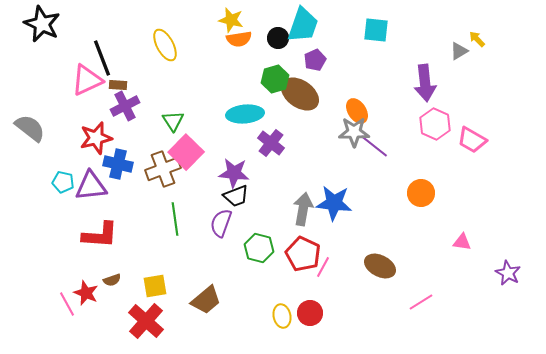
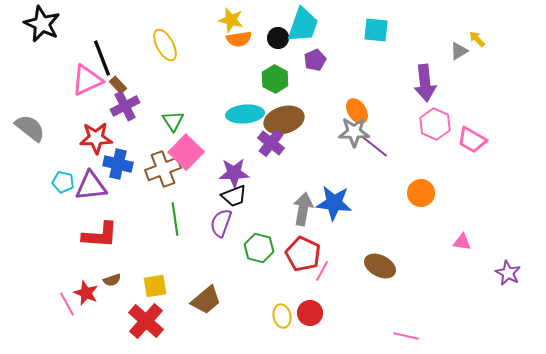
green hexagon at (275, 79): rotated 16 degrees counterclockwise
brown rectangle at (118, 85): rotated 42 degrees clockwise
brown ellipse at (300, 94): moved 16 px left, 26 px down; rotated 51 degrees counterclockwise
red star at (96, 138): rotated 12 degrees clockwise
purple star at (234, 173): rotated 8 degrees counterclockwise
black trapezoid at (236, 196): moved 2 px left
pink line at (323, 267): moved 1 px left, 4 px down
pink line at (421, 302): moved 15 px left, 34 px down; rotated 45 degrees clockwise
